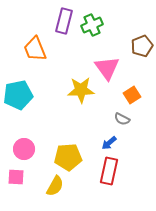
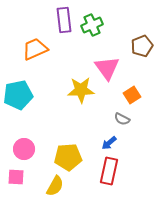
purple rectangle: moved 1 px up; rotated 20 degrees counterclockwise
orange trapezoid: rotated 88 degrees clockwise
